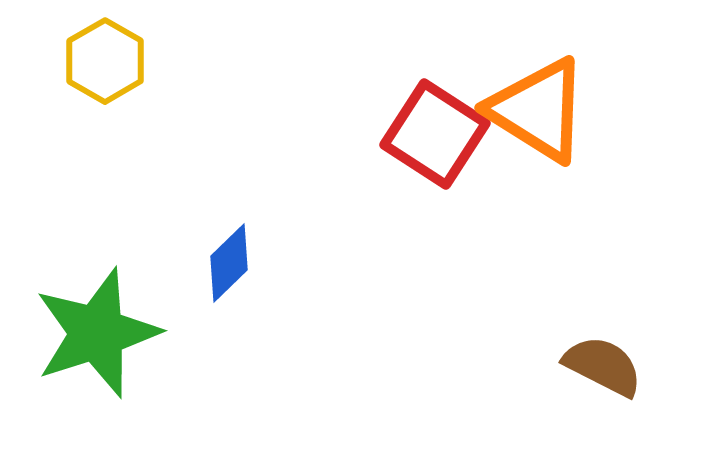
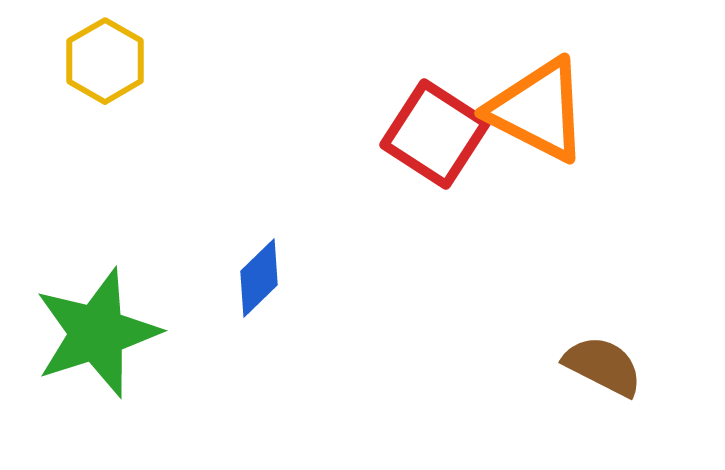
orange triangle: rotated 5 degrees counterclockwise
blue diamond: moved 30 px right, 15 px down
